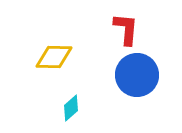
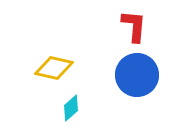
red L-shape: moved 8 px right, 3 px up
yellow diamond: moved 11 px down; rotated 12 degrees clockwise
